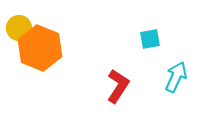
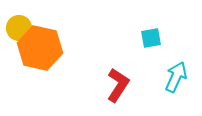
cyan square: moved 1 px right, 1 px up
orange hexagon: rotated 9 degrees counterclockwise
red L-shape: moved 1 px up
